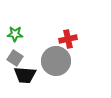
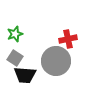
green star: rotated 21 degrees counterclockwise
